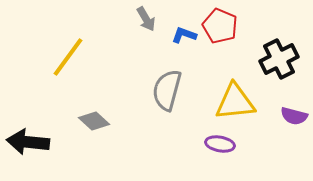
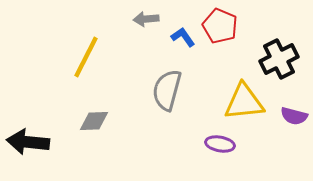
gray arrow: rotated 115 degrees clockwise
blue L-shape: moved 1 px left, 2 px down; rotated 35 degrees clockwise
yellow line: moved 18 px right; rotated 9 degrees counterclockwise
yellow triangle: moved 9 px right
gray diamond: rotated 44 degrees counterclockwise
